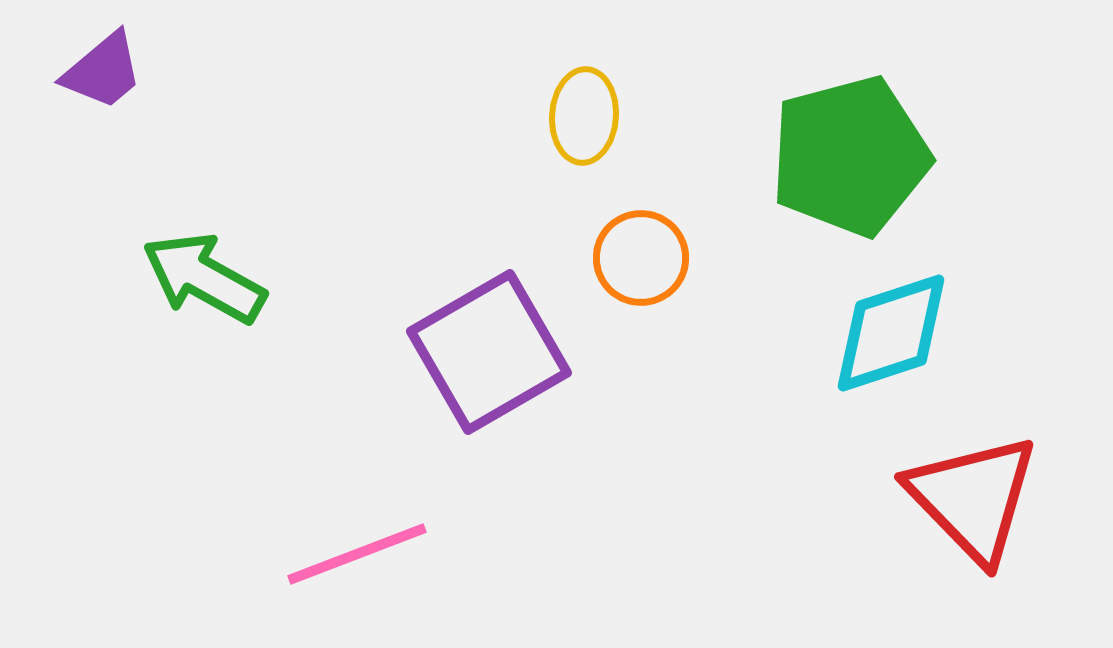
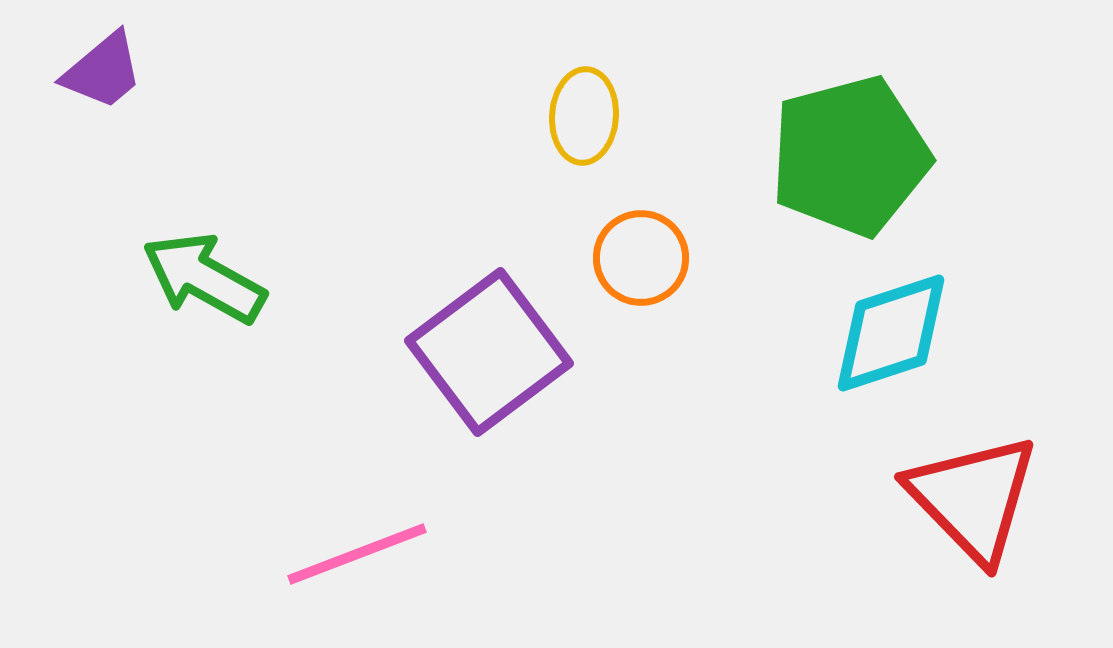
purple square: rotated 7 degrees counterclockwise
